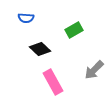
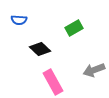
blue semicircle: moved 7 px left, 2 px down
green rectangle: moved 2 px up
gray arrow: rotated 25 degrees clockwise
